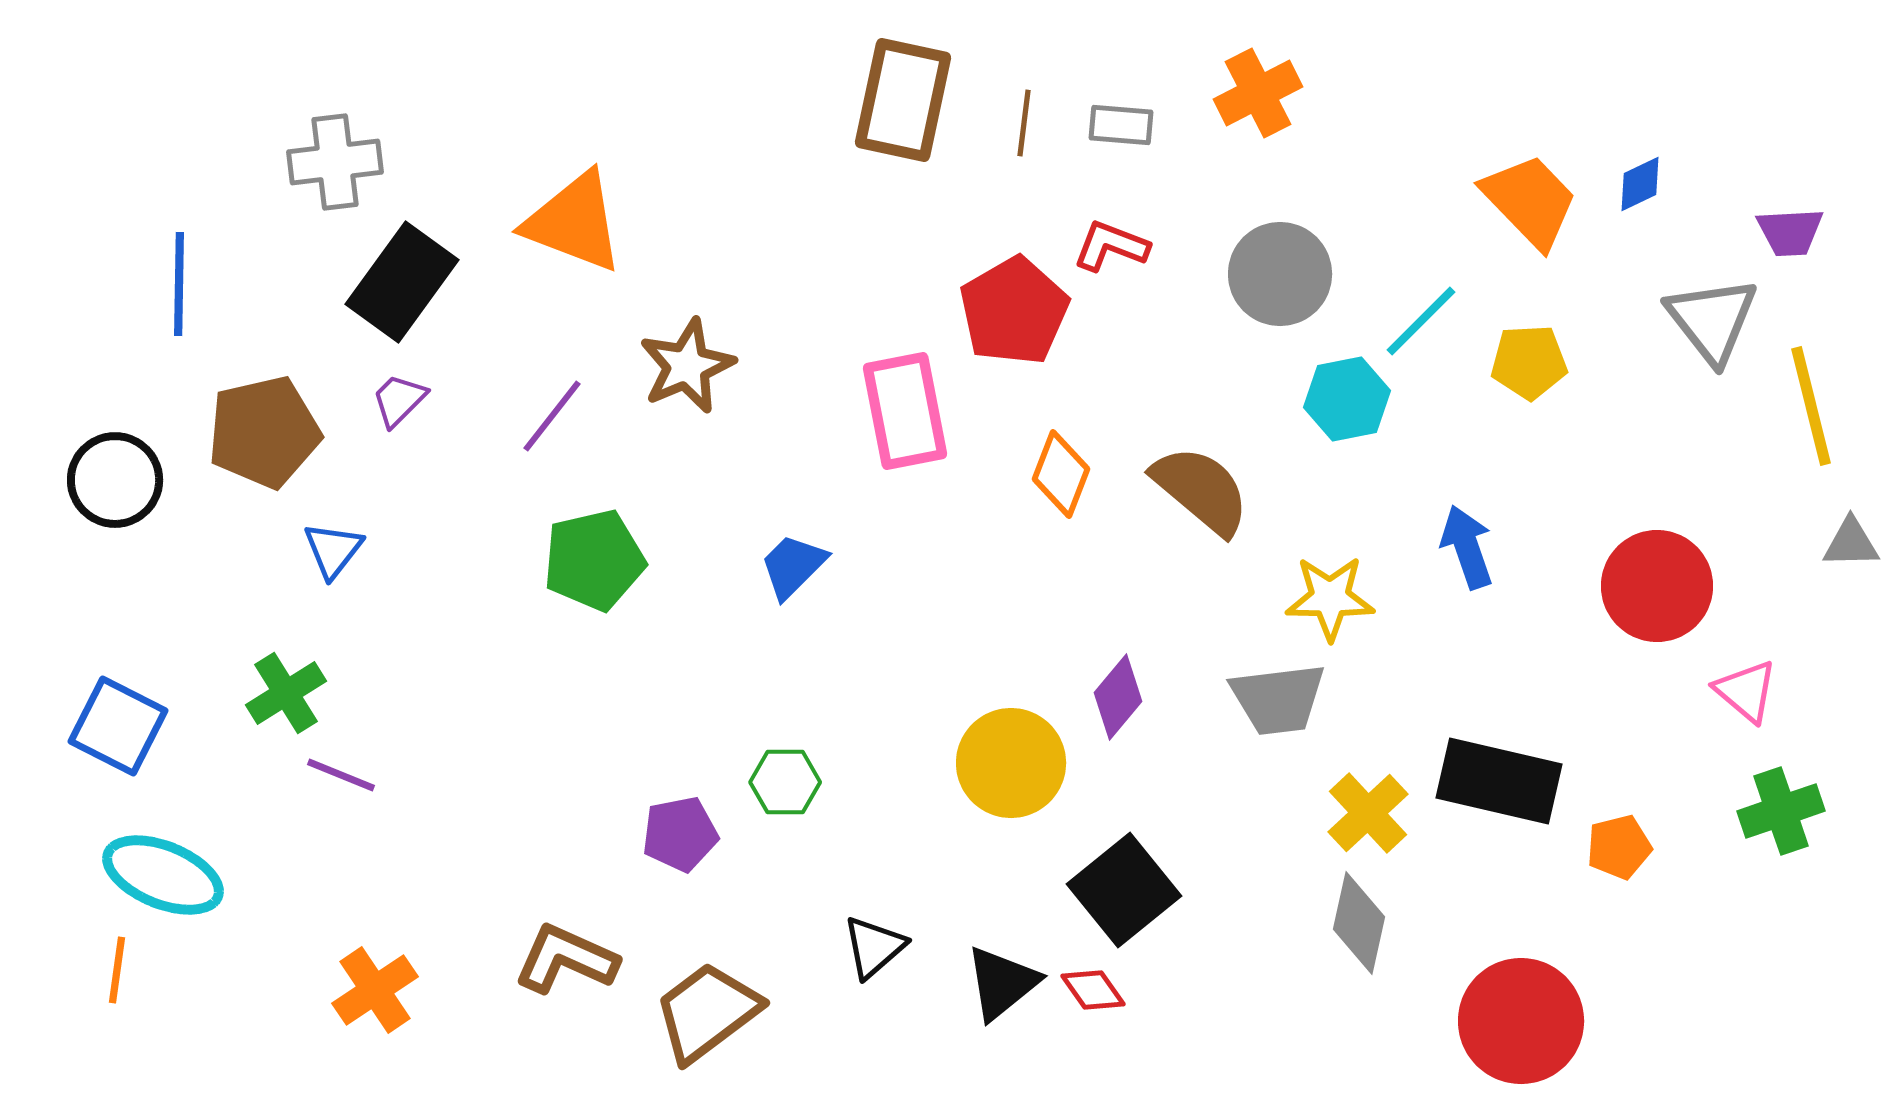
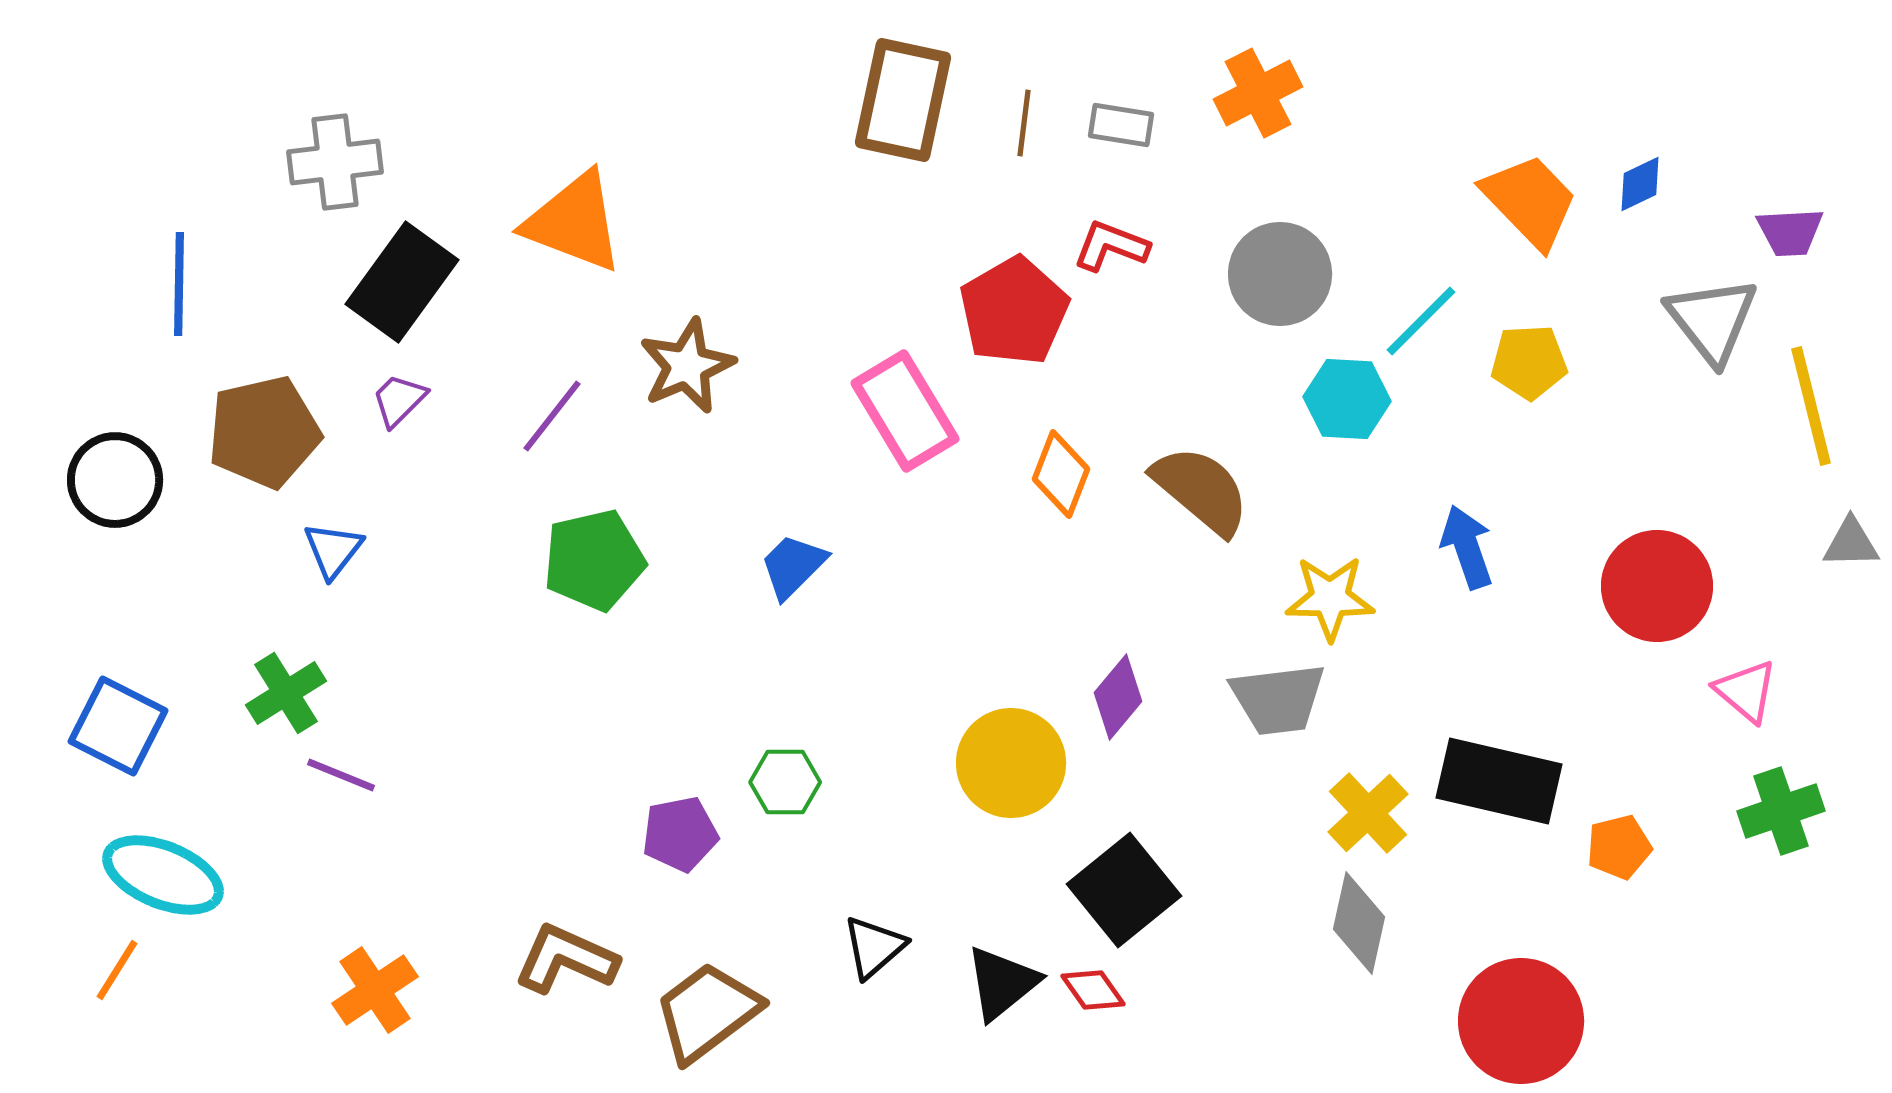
gray rectangle at (1121, 125): rotated 4 degrees clockwise
cyan hexagon at (1347, 399): rotated 14 degrees clockwise
pink rectangle at (905, 411): rotated 20 degrees counterclockwise
orange line at (117, 970): rotated 24 degrees clockwise
